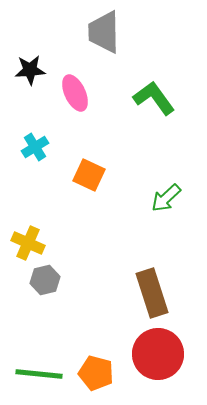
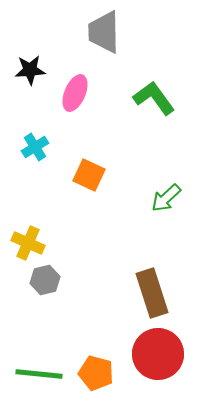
pink ellipse: rotated 48 degrees clockwise
